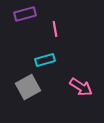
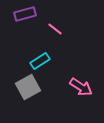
pink line: rotated 42 degrees counterclockwise
cyan rectangle: moved 5 px left, 1 px down; rotated 18 degrees counterclockwise
